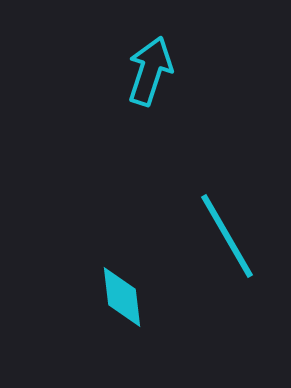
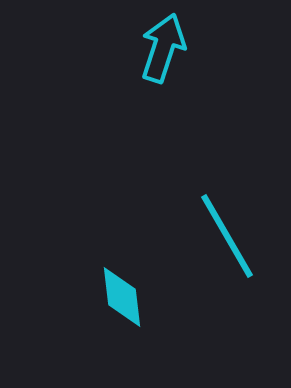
cyan arrow: moved 13 px right, 23 px up
